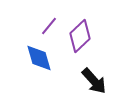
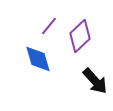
blue diamond: moved 1 px left, 1 px down
black arrow: moved 1 px right
